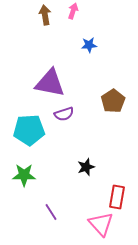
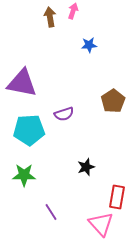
brown arrow: moved 5 px right, 2 px down
purple triangle: moved 28 px left
